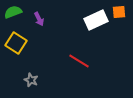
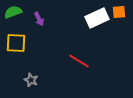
white rectangle: moved 1 px right, 2 px up
yellow square: rotated 30 degrees counterclockwise
